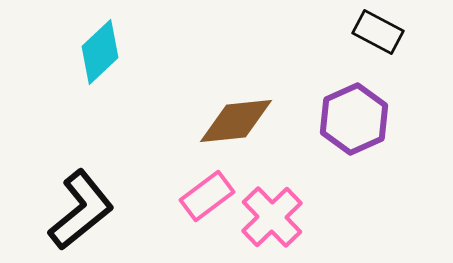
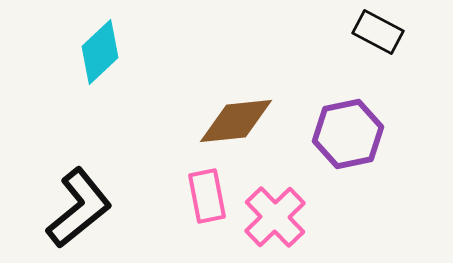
purple hexagon: moved 6 px left, 15 px down; rotated 12 degrees clockwise
pink rectangle: rotated 64 degrees counterclockwise
black L-shape: moved 2 px left, 2 px up
pink cross: moved 3 px right
